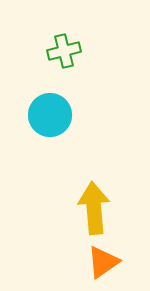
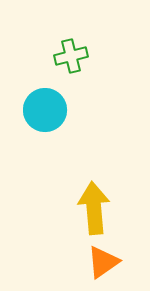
green cross: moved 7 px right, 5 px down
cyan circle: moved 5 px left, 5 px up
